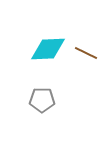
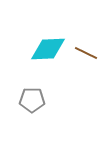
gray pentagon: moved 10 px left
